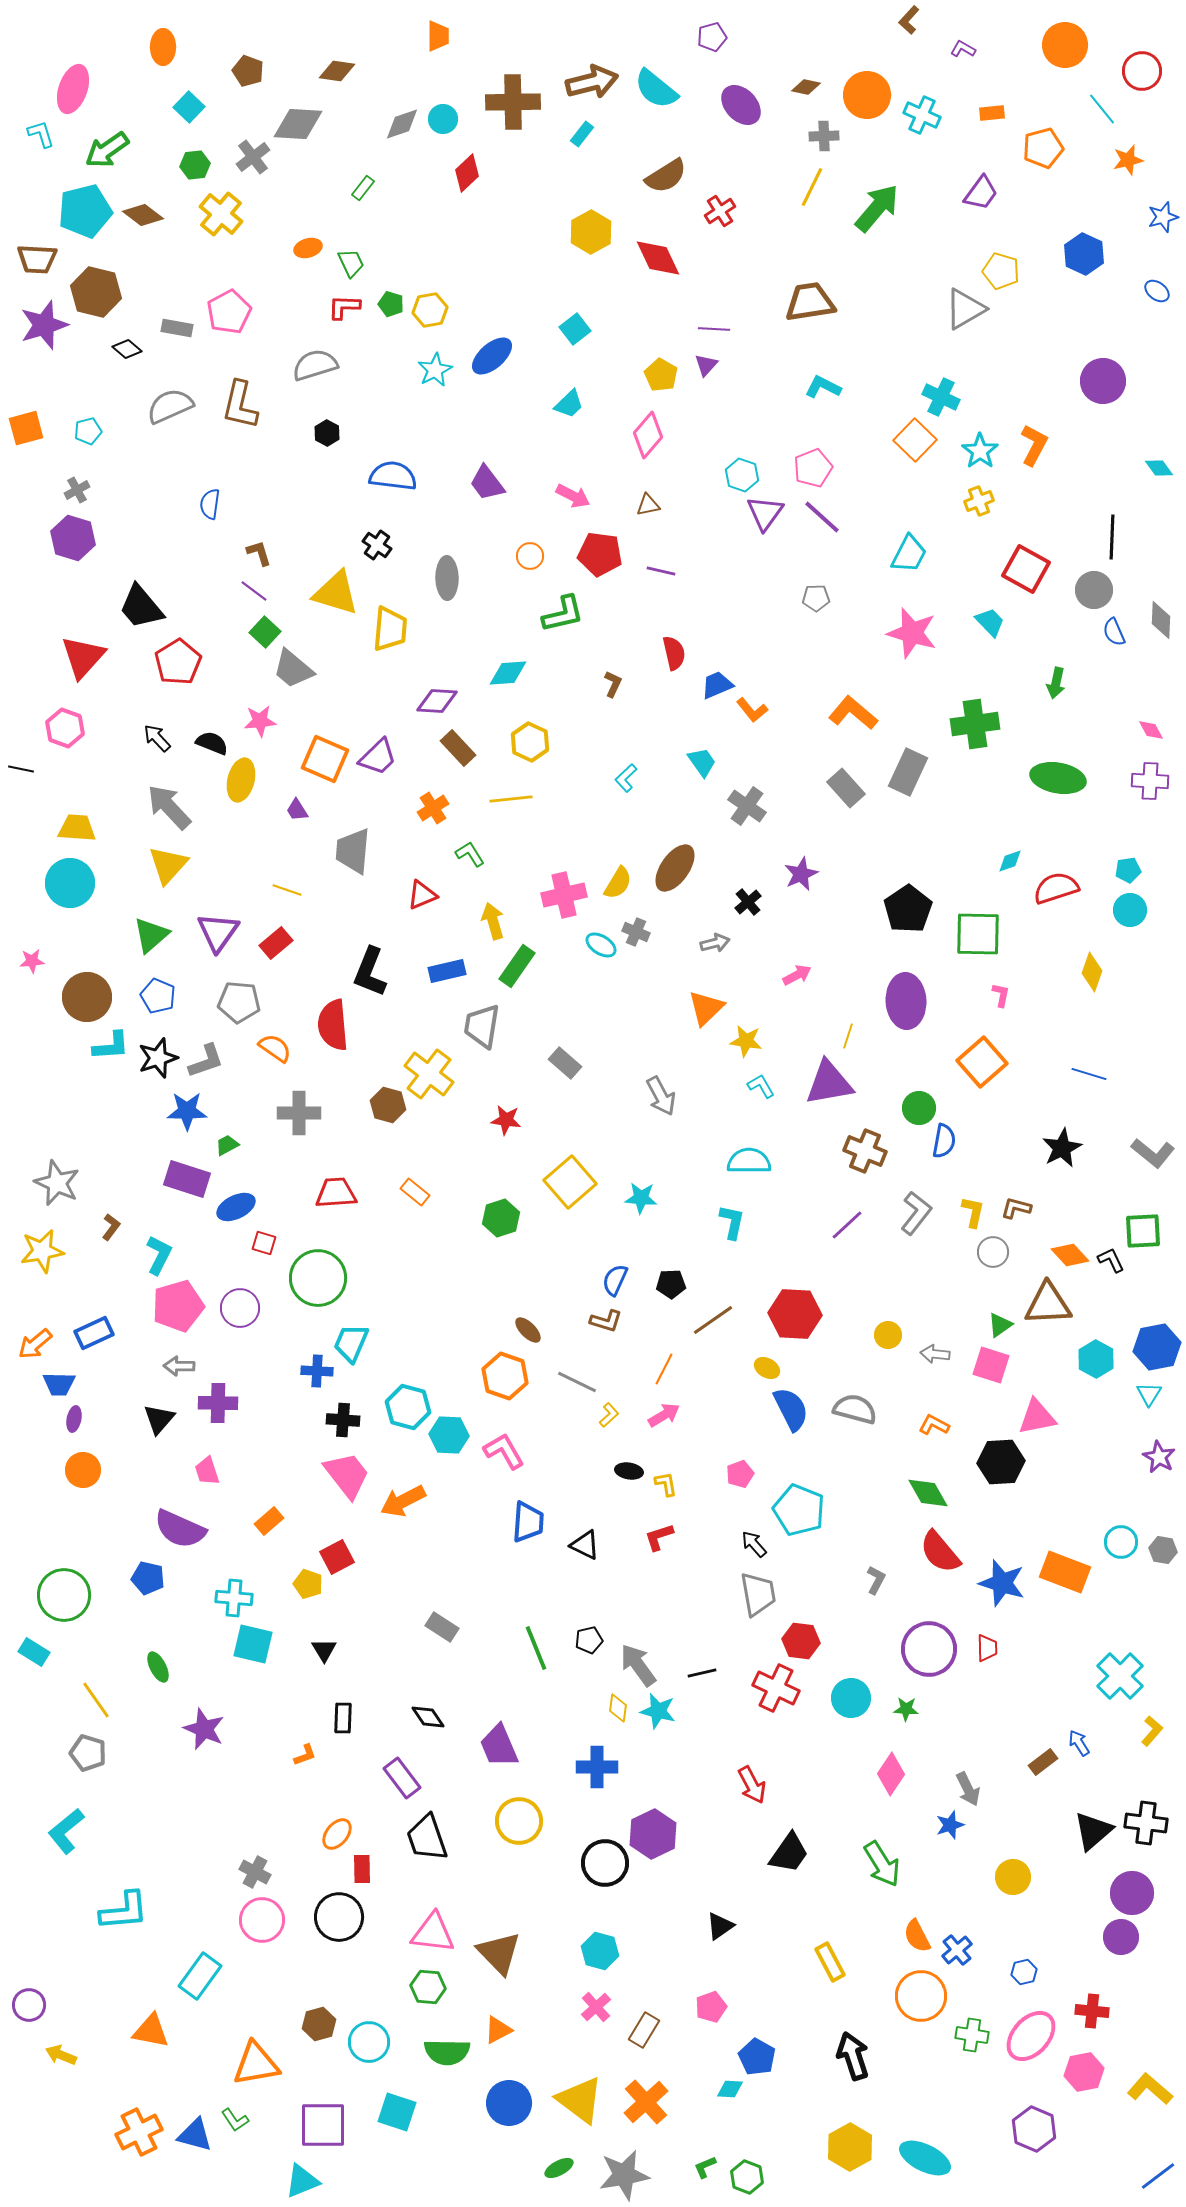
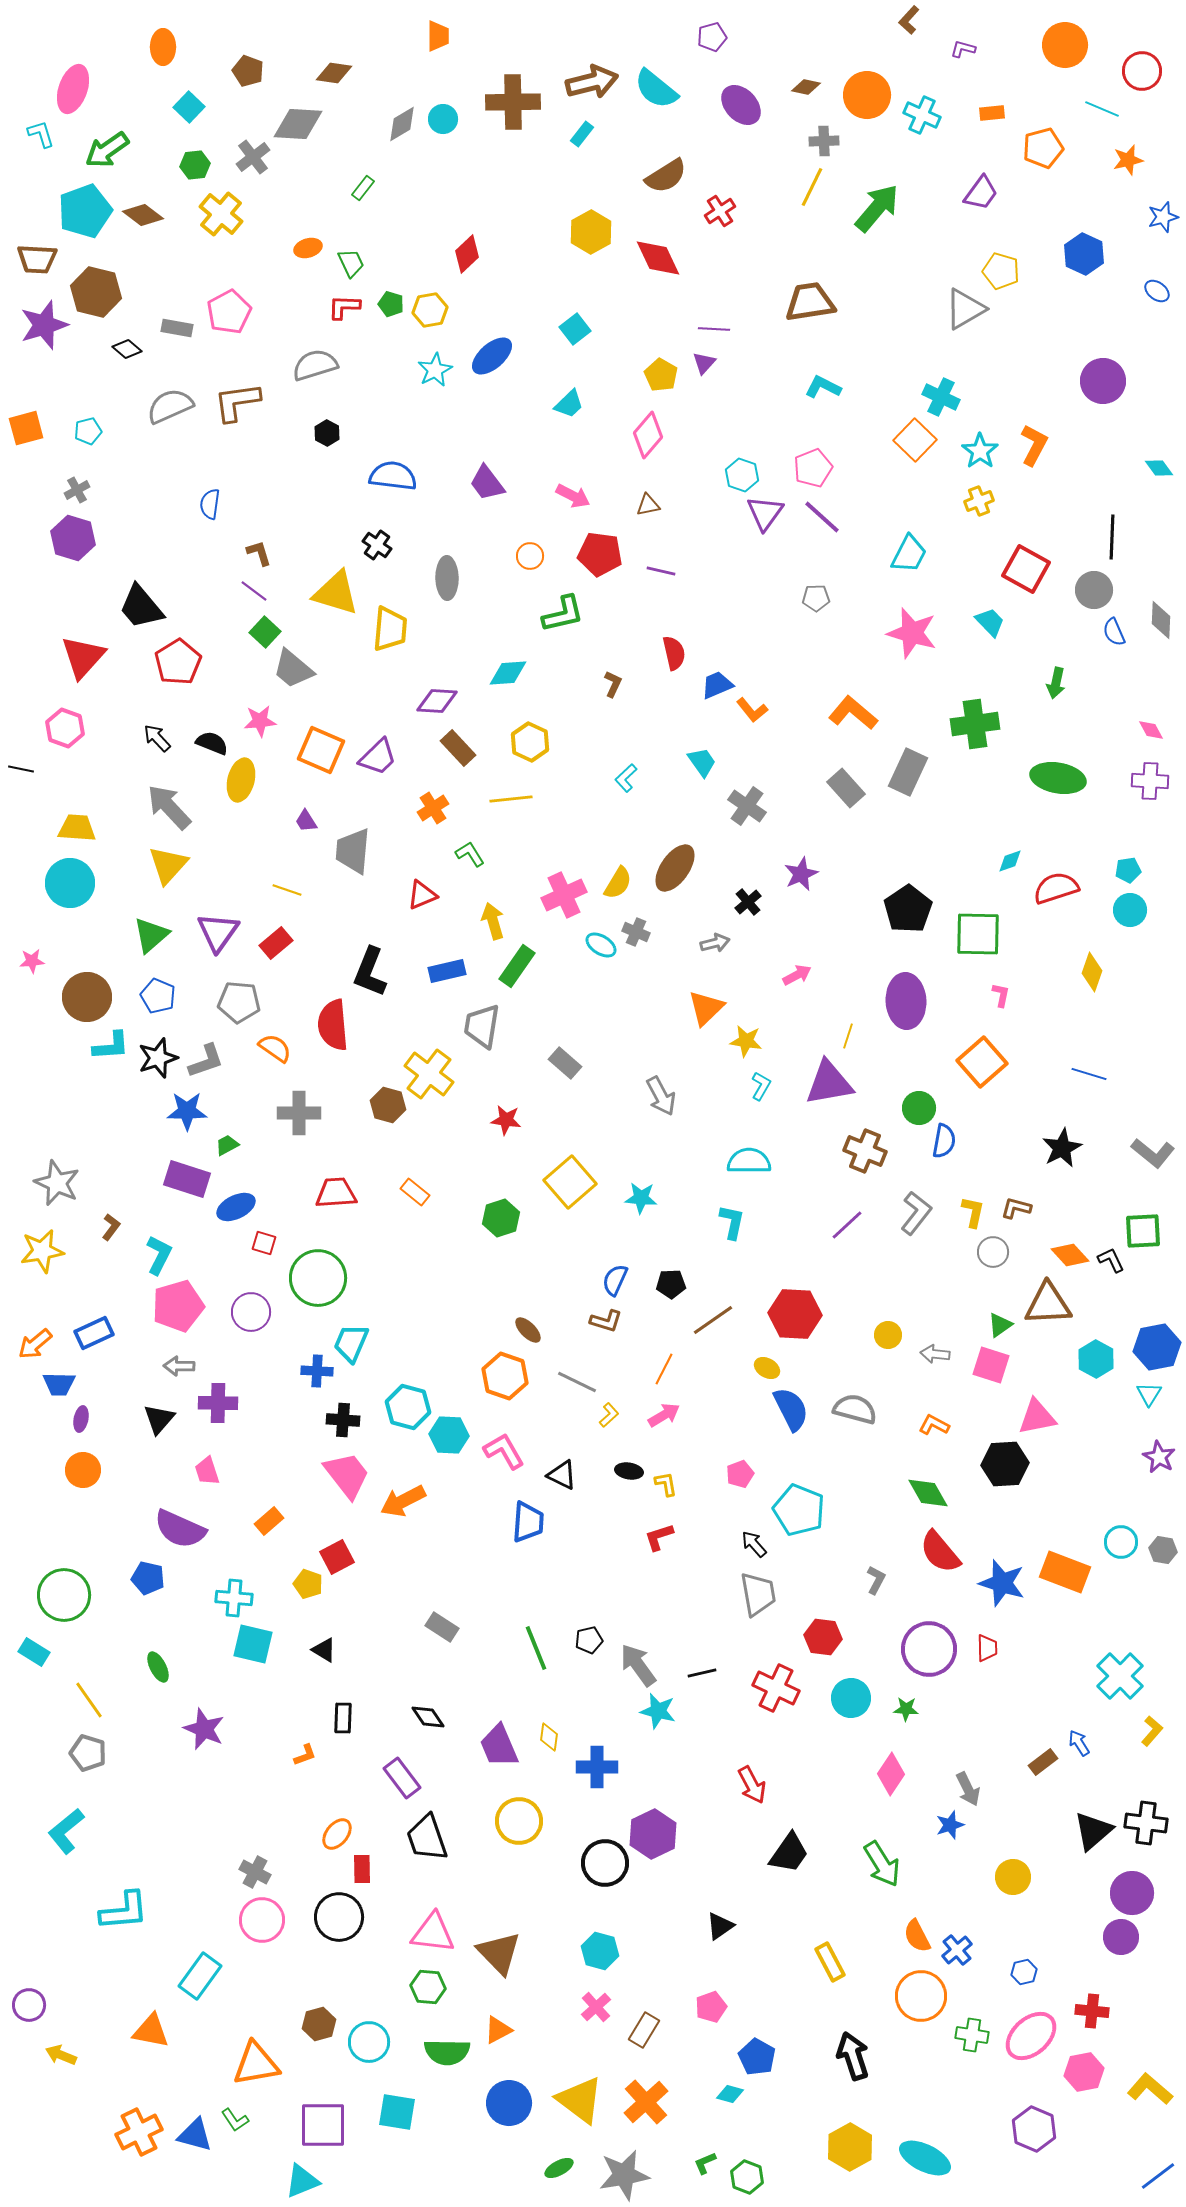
purple L-shape at (963, 49): rotated 15 degrees counterclockwise
brown diamond at (337, 71): moved 3 px left, 2 px down
cyan line at (1102, 109): rotated 28 degrees counterclockwise
gray diamond at (402, 124): rotated 12 degrees counterclockwise
gray cross at (824, 136): moved 5 px down
red diamond at (467, 173): moved 81 px down
cyan pentagon at (85, 211): rotated 6 degrees counterclockwise
purple triangle at (706, 365): moved 2 px left, 2 px up
brown L-shape at (240, 405): moved 3 px left, 3 px up; rotated 69 degrees clockwise
orange square at (325, 759): moved 4 px left, 9 px up
purple trapezoid at (297, 810): moved 9 px right, 11 px down
pink cross at (564, 895): rotated 12 degrees counterclockwise
cyan L-shape at (761, 1086): rotated 60 degrees clockwise
purple circle at (240, 1308): moved 11 px right, 4 px down
purple ellipse at (74, 1419): moved 7 px right
black hexagon at (1001, 1462): moved 4 px right, 2 px down
black triangle at (585, 1545): moved 23 px left, 70 px up
red hexagon at (801, 1641): moved 22 px right, 4 px up
black triangle at (324, 1650): rotated 28 degrees counterclockwise
yellow line at (96, 1700): moved 7 px left
yellow diamond at (618, 1708): moved 69 px left, 29 px down
pink ellipse at (1031, 2036): rotated 6 degrees clockwise
cyan diamond at (730, 2089): moved 5 px down; rotated 12 degrees clockwise
cyan square at (397, 2112): rotated 9 degrees counterclockwise
green L-shape at (705, 2167): moved 4 px up
